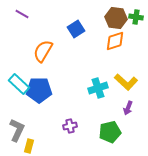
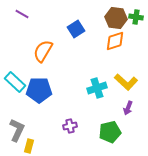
cyan rectangle: moved 4 px left, 2 px up
cyan cross: moved 1 px left
